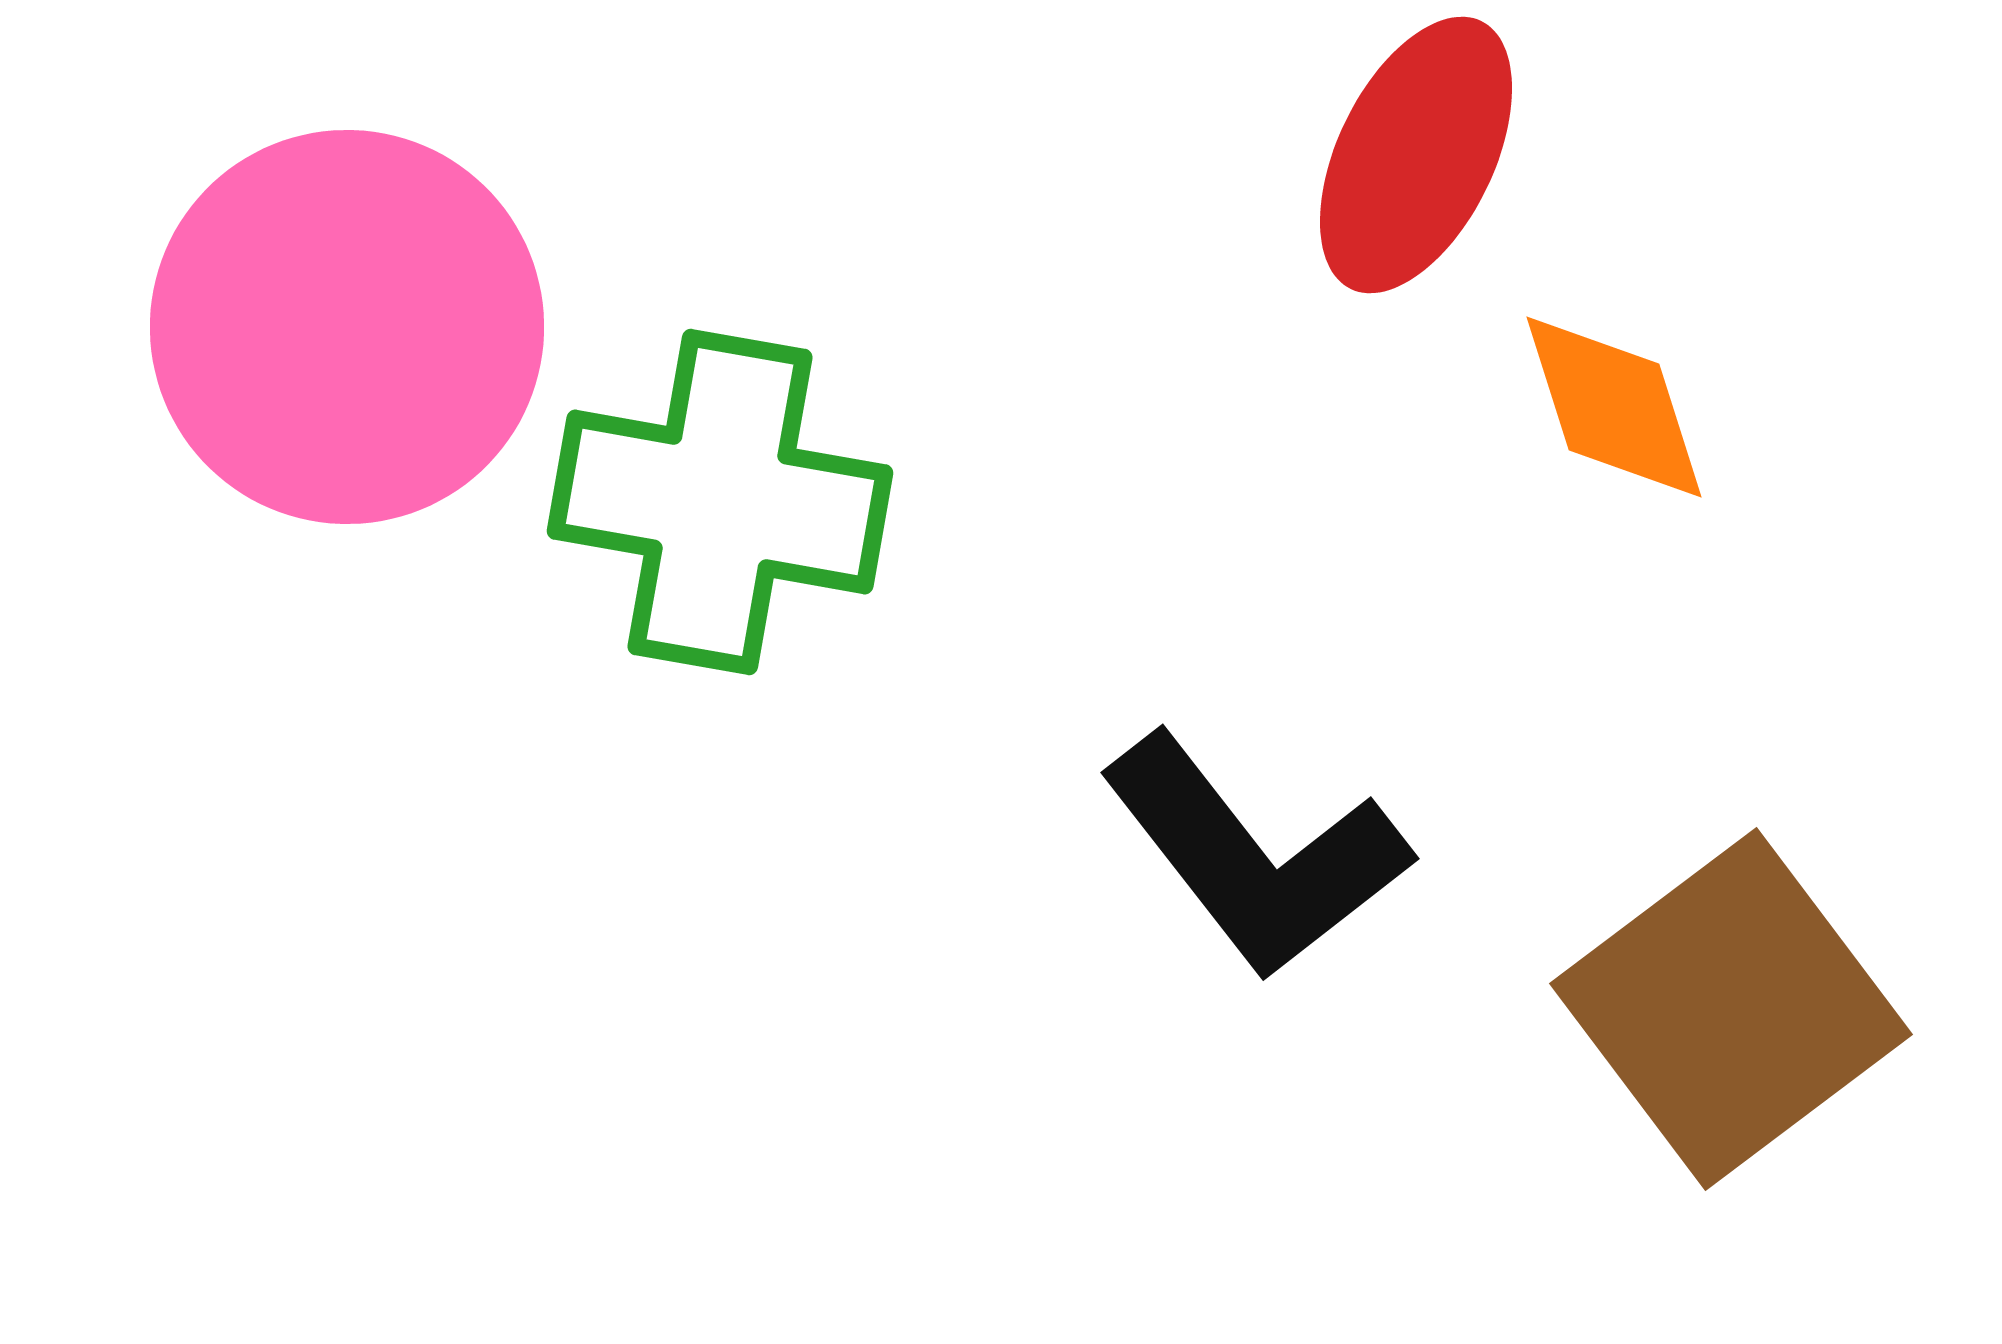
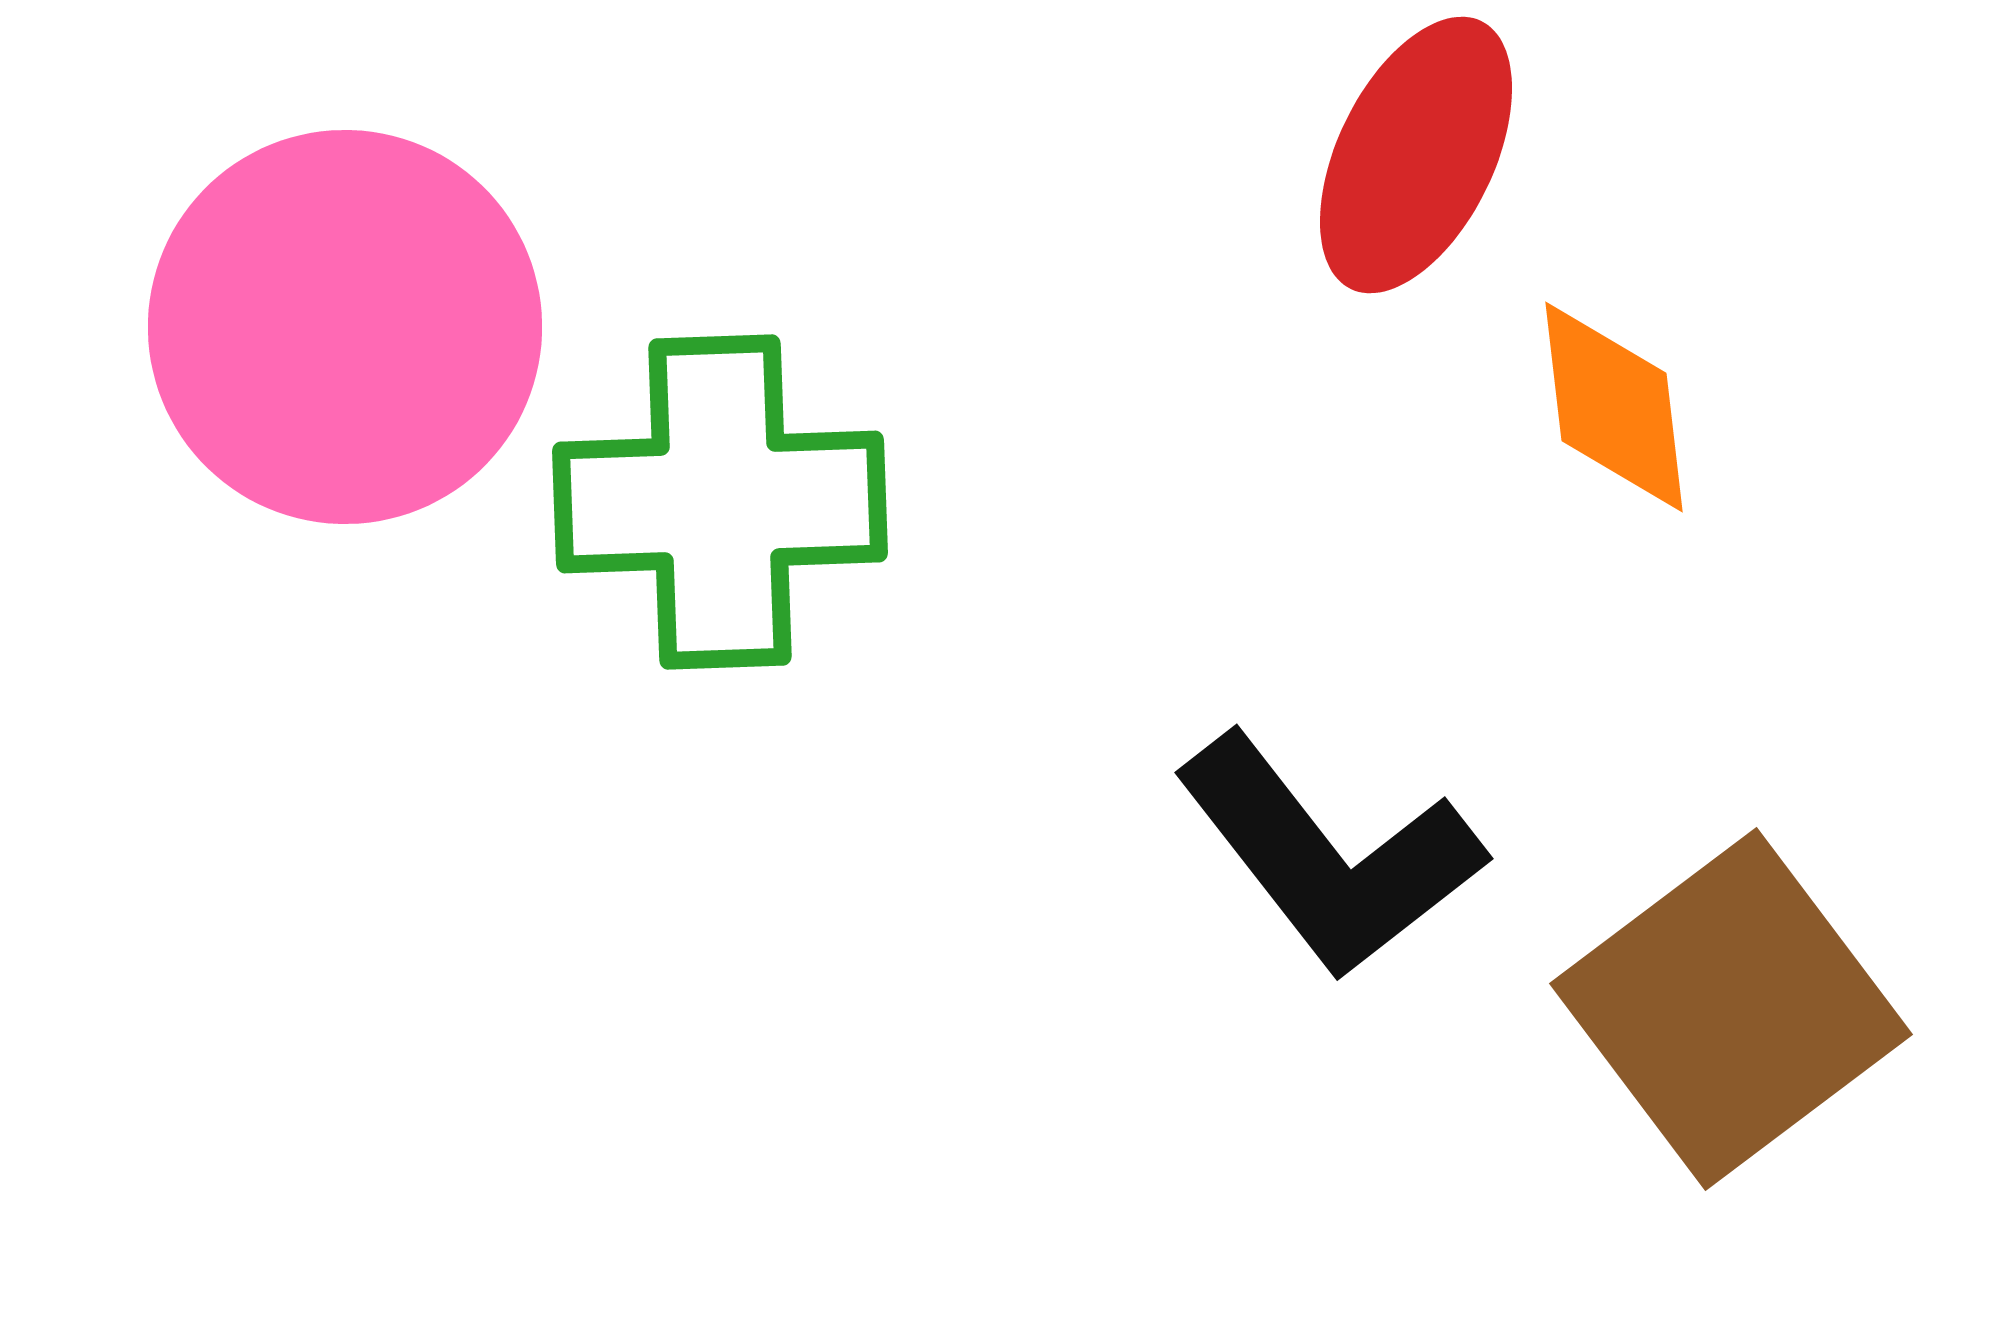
pink circle: moved 2 px left
orange diamond: rotated 11 degrees clockwise
green cross: rotated 12 degrees counterclockwise
black L-shape: moved 74 px right
